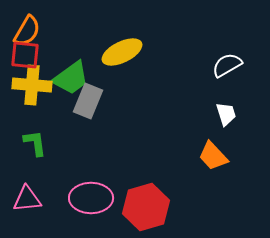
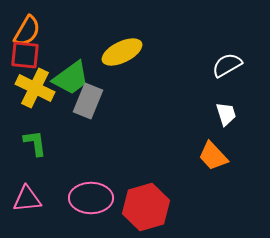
yellow cross: moved 3 px right, 3 px down; rotated 21 degrees clockwise
